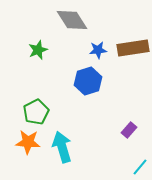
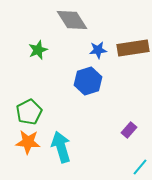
green pentagon: moved 7 px left
cyan arrow: moved 1 px left
